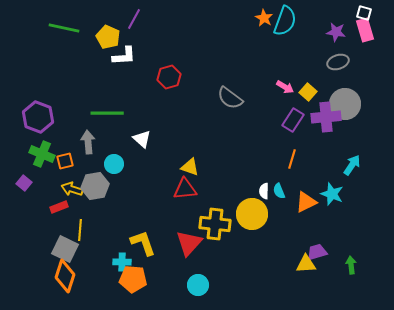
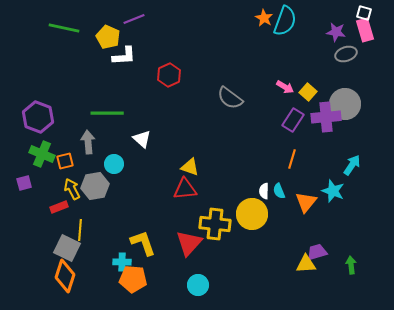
purple line at (134, 19): rotated 40 degrees clockwise
gray ellipse at (338, 62): moved 8 px right, 8 px up
red hexagon at (169, 77): moved 2 px up; rotated 10 degrees counterclockwise
purple square at (24, 183): rotated 35 degrees clockwise
yellow arrow at (72, 189): rotated 45 degrees clockwise
cyan star at (332, 194): moved 1 px right, 3 px up
orange triangle at (306, 202): rotated 25 degrees counterclockwise
gray square at (65, 249): moved 2 px right, 1 px up
